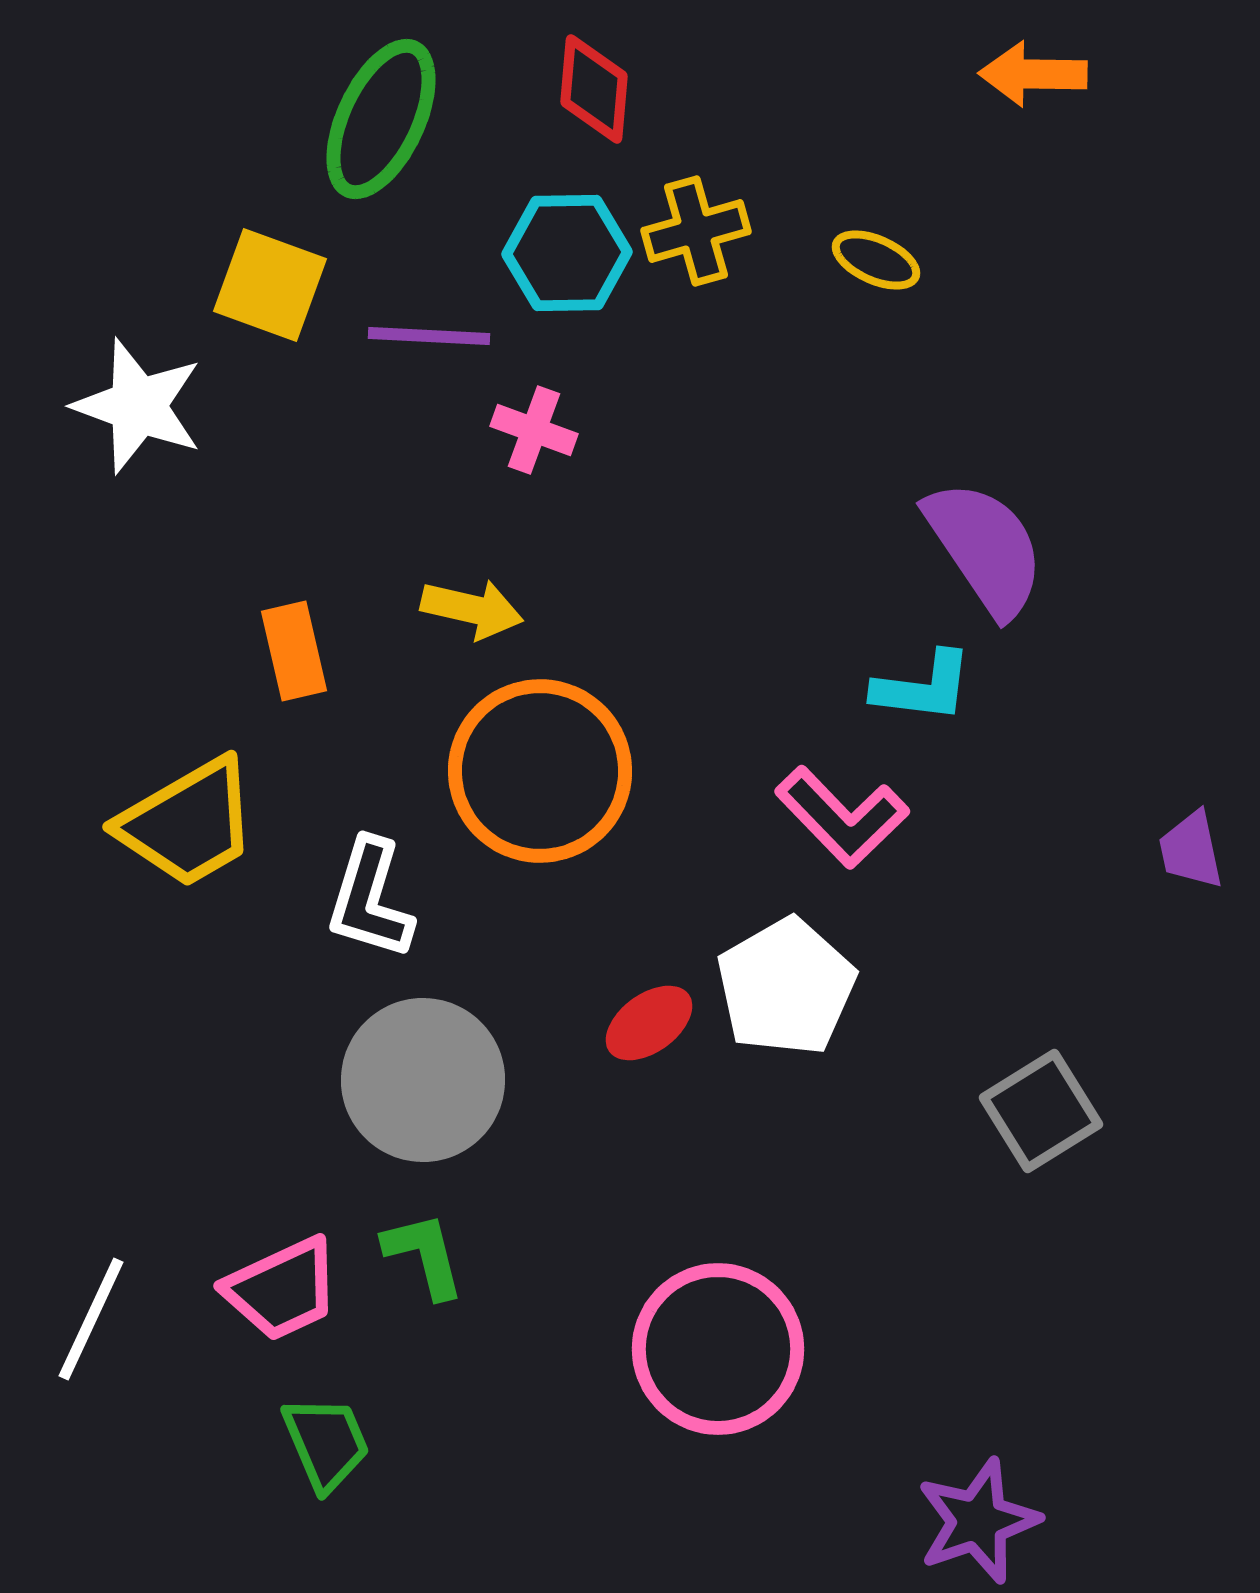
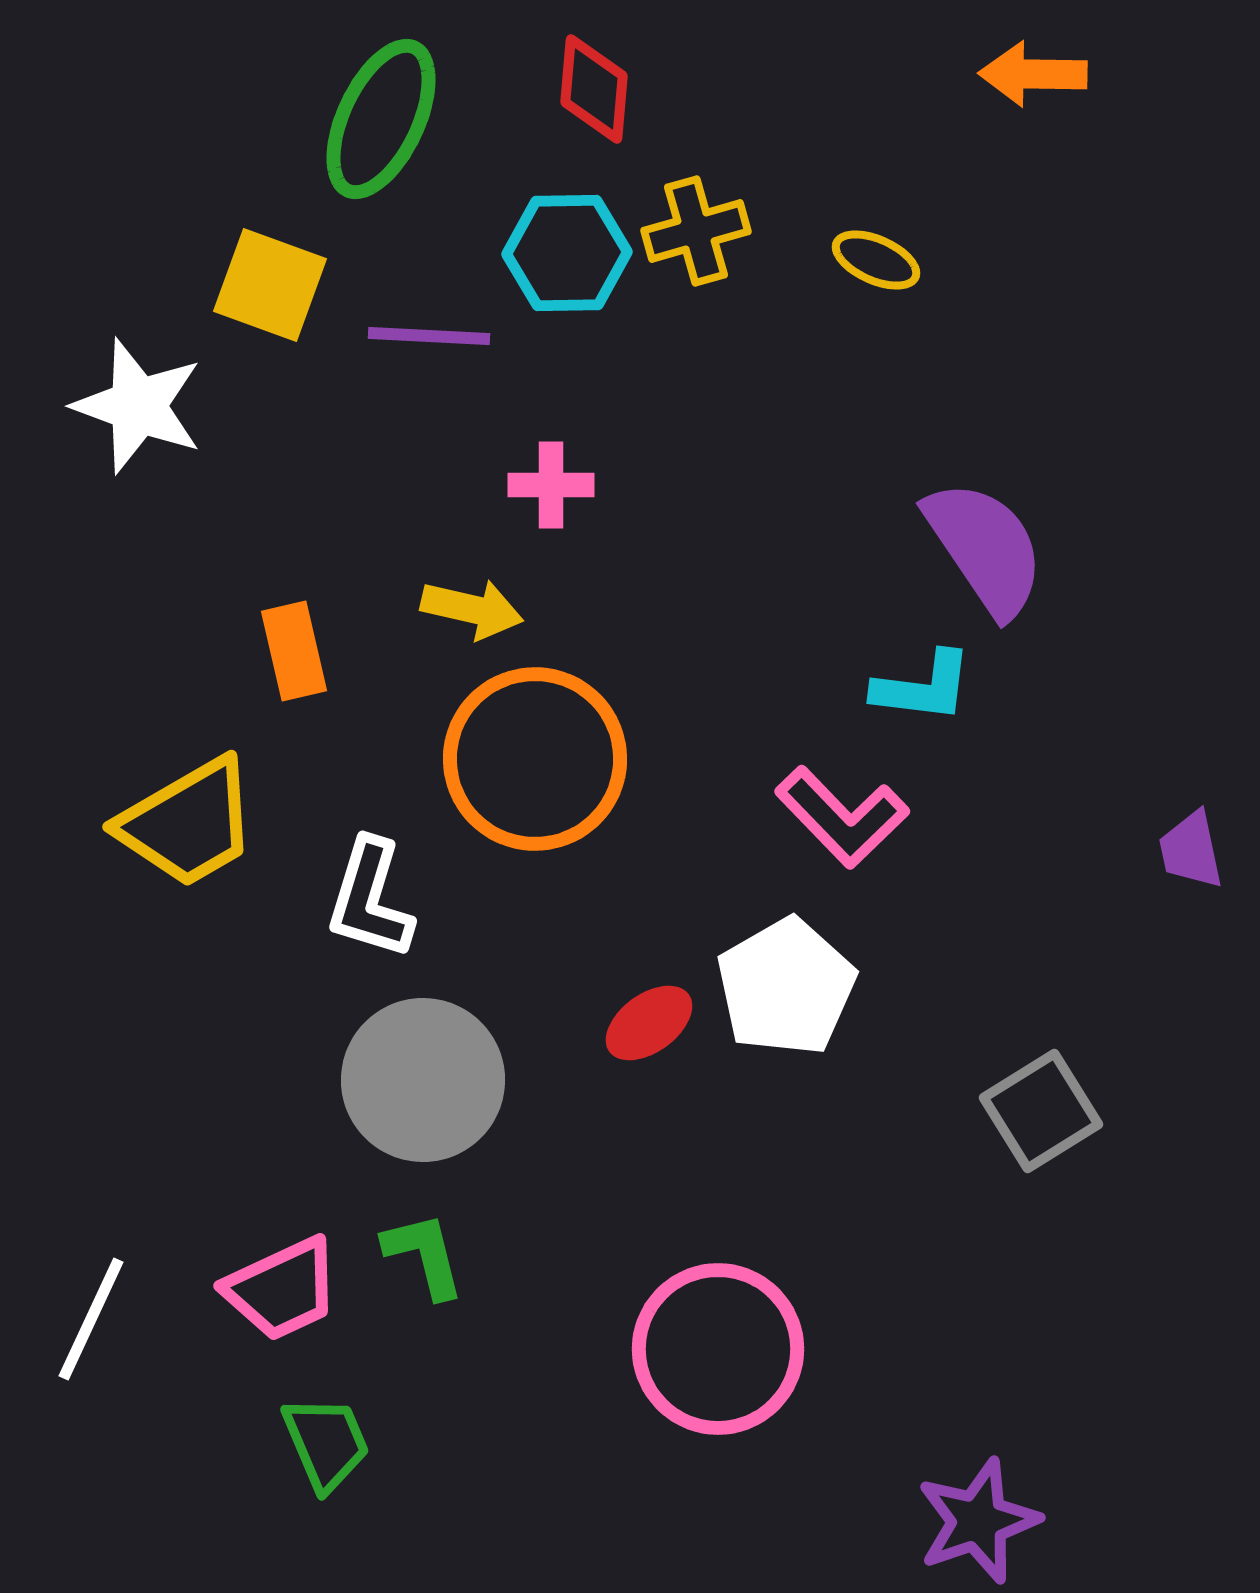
pink cross: moved 17 px right, 55 px down; rotated 20 degrees counterclockwise
orange circle: moved 5 px left, 12 px up
